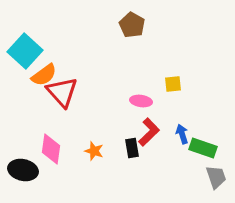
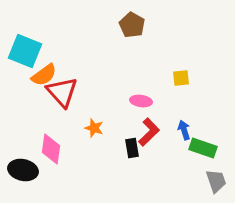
cyan square: rotated 20 degrees counterclockwise
yellow square: moved 8 px right, 6 px up
blue arrow: moved 2 px right, 4 px up
orange star: moved 23 px up
gray trapezoid: moved 4 px down
